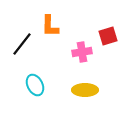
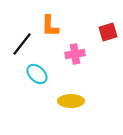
red square: moved 4 px up
pink cross: moved 7 px left, 2 px down
cyan ellipse: moved 2 px right, 11 px up; rotated 20 degrees counterclockwise
yellow ellipse: moved 14 px left, 11 px down
